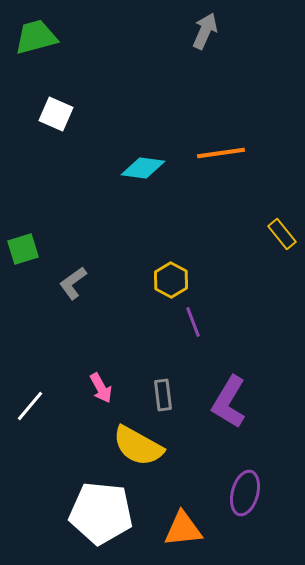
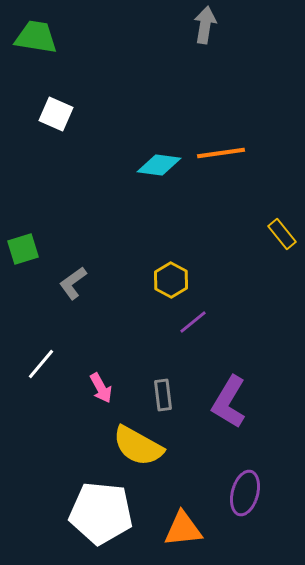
gray arrow: moved 6 px up; rotated 15 degrees counterclockwise
green trapezoid: rotated 24 degrees clockwise
cyan diamond: moved 16 px right, 3 px up
purple line: rotated 72 degrees clockwise
white line: moved 11 px right, 42 px up
